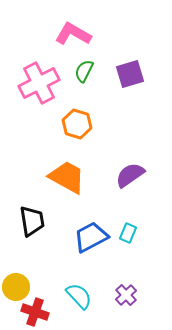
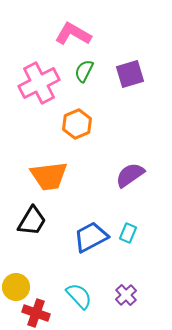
orange hexagon: rotated 20 degrees clockwise
orange trapezoid: moved 18 px left, 1 px up; rotated 144 degrees clockwise
black trapezoid: rotated 40 degrees clockwise
red cross: moved 1 px right, 1 px down
